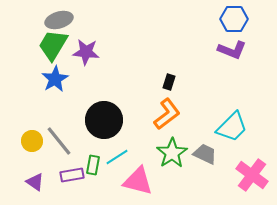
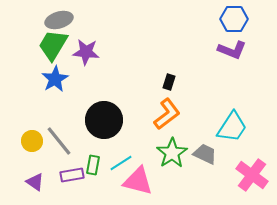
cyan trapezoid: rotated 12 degrees counterclockwise
cyan line: moved 4 px right, 6 px down
